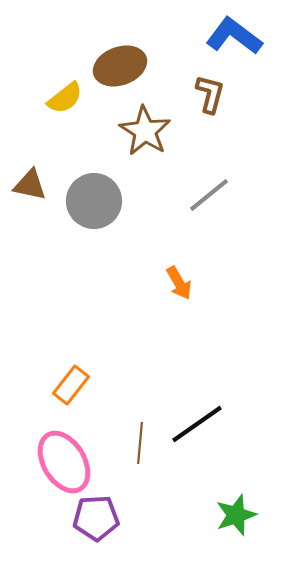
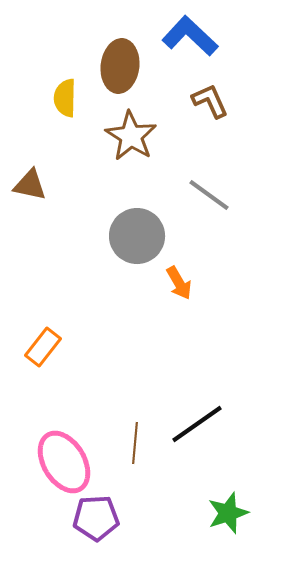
blue L-shape: moved 44 px left; rotated 6 degrees clockwise
brown ellipse: rotated 63 degrees counterclockwise
brown L-shape: moved 7 px down; rotated 39 degrees counterclockwise
yellow semicircle: rotated 129 degrees clockwise
brown star: moved 14 px left, 5 px down
gray line: rotated 75 degrees clockwise
gray circle: moved 43 px right, 35 px down
orange rectangle: moved 28 px left, 38 px up
brown line: moved 5 px left
green star: moved 8 px left, 2 px up
